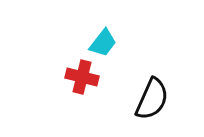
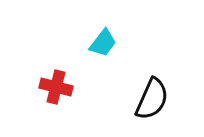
red cross: moved 26 px left, 10 px down
